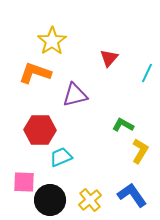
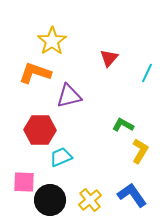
purple triangle: moved 6 px left, 1 px down
